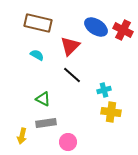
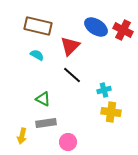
brown rectangle: moved 3 px down
